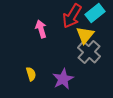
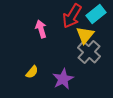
cyan rectangle: moved 1 px right, 1 px down
yellow semicircle: moved 1 px right, 2 px up; rotated 56 degrees clockwise
